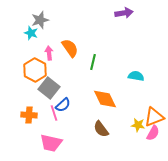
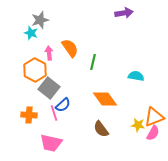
orange diamond: rotated 10 degrees counterclockwise
